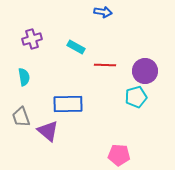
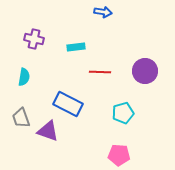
purple cross: moved 2 px right; rotated 30 degrees clockwise
cyan rectangle: rotated 36 degrees counterclockwise
red line: moved 5 px left, 7 px down
cyan semicircle: rotated 18 degrees clockwise
cyan pentagon: moved 13 px left, 16 px down
blue rectangle: rotated 28 degrees clockwise
gray trapezoid: moved 1 px down
purple triangle: rotated 20 degrees counterclockwise
